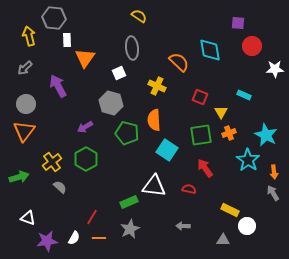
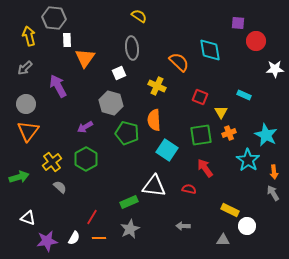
red circle at (252, 46): moved 4 px right, 5 px up
orange triangle at (24, 131): moved 4 px right
